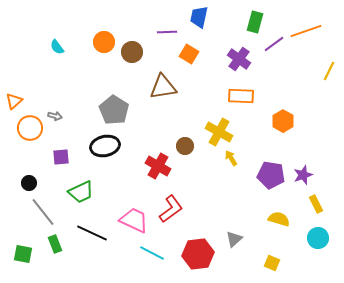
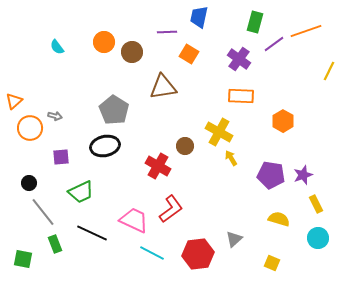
green square at (23, 254): moved 5 px down
